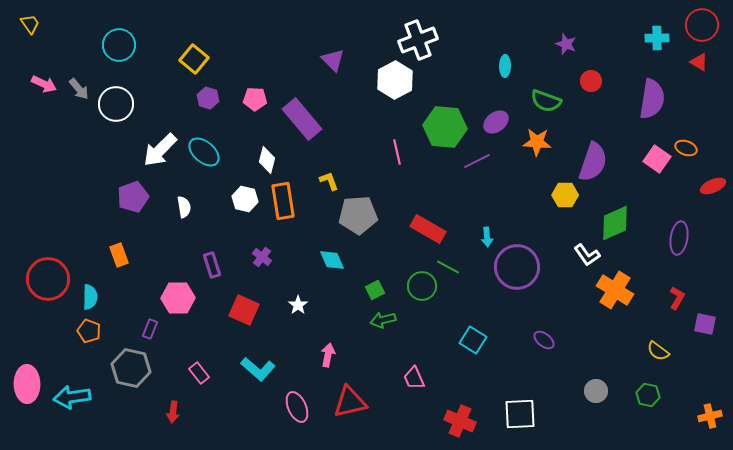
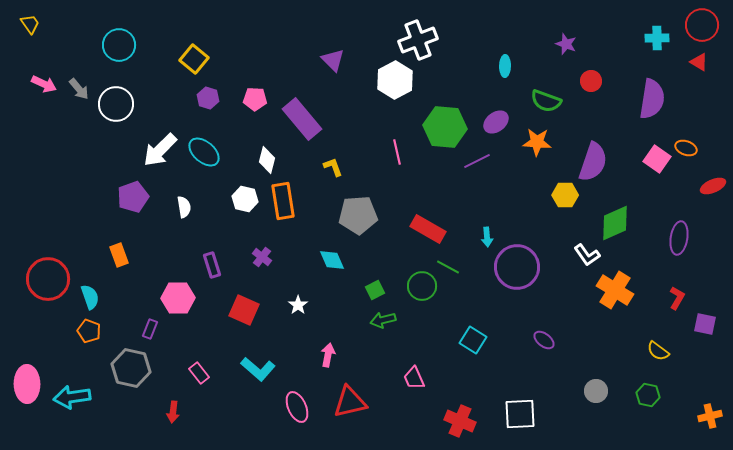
yellow L-shape at (329, 181): moved 4 px right, 14 px up
cyan semicircle at (90, 297): rotated 20 degrees counterclockwise
